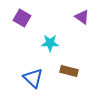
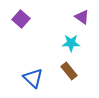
purple square: moved 1 px left, 1 px down; rotated 12 degrees clockwise
cyan star: moved 21 px right
brown rectangle: rotated 36 degrees clockwise
